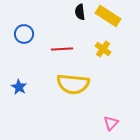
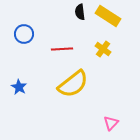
yellow semicircle: rotated 44 degrees counterclockwise
